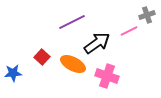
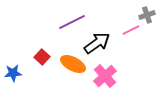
pink line: moved 2 px right, 1 px up
pink cross: moved 2 px left; rotated 30 degrees clockwise
